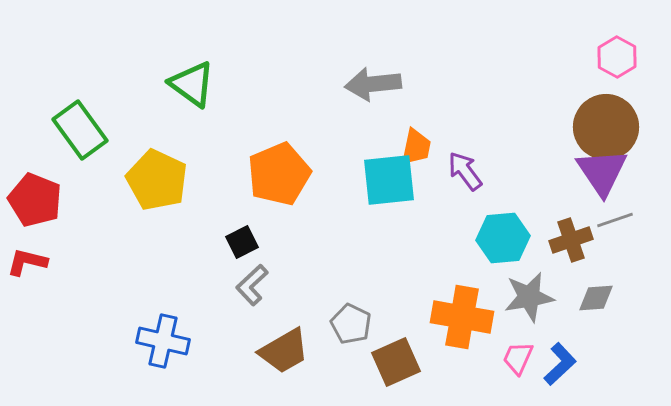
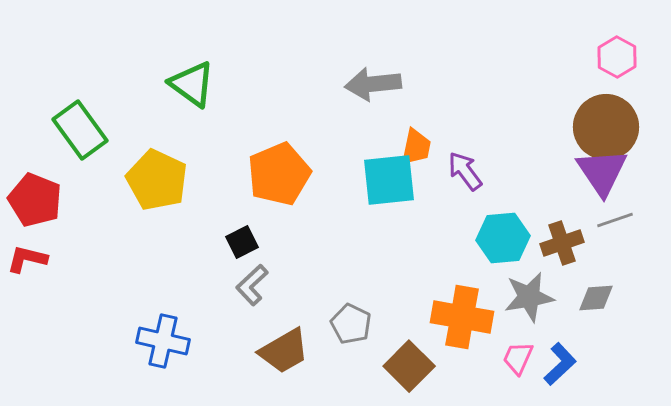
brown cross: moved 9 px left, 3 px down
red L-shape: moved 3 px up
brown square: moved 13 px right, 4 px down; rotated 21 degrees counterclockwise
